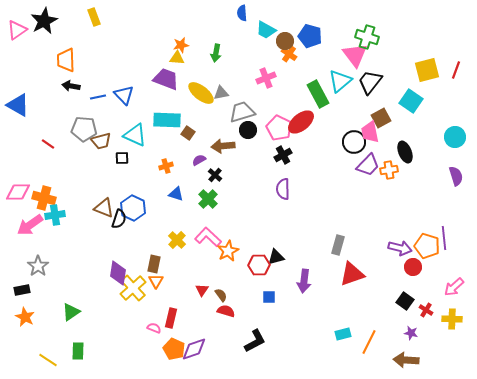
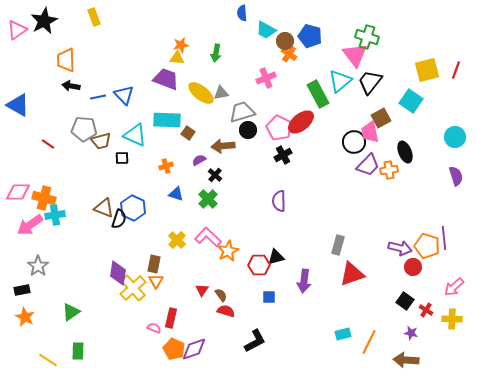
purple semicircle at (283, 189): moved 4 px left, 12 px down
